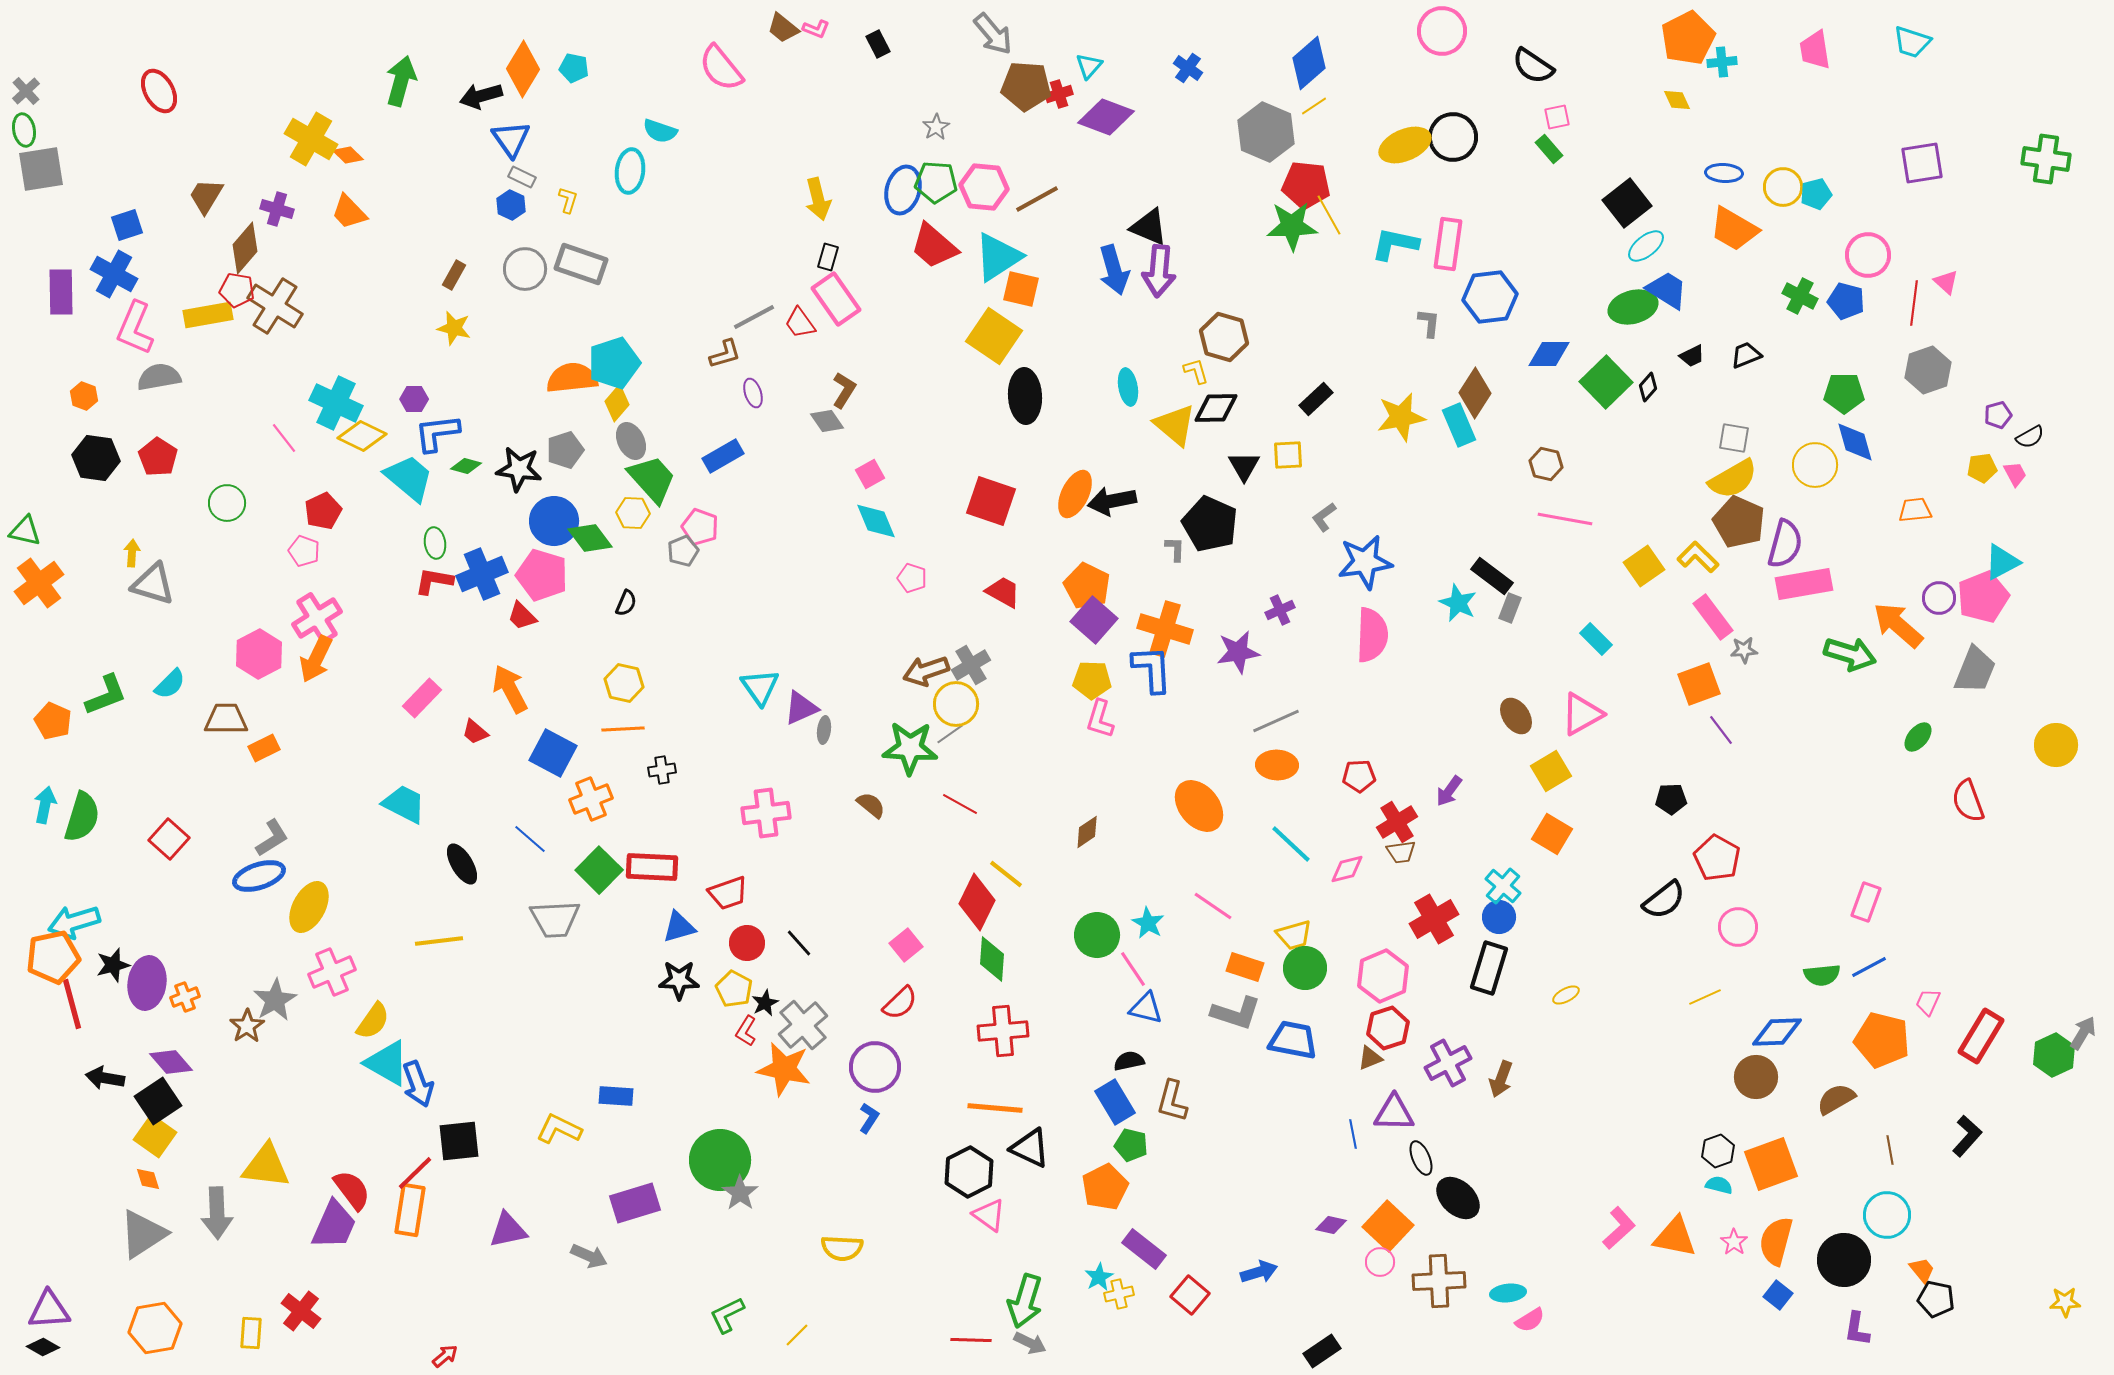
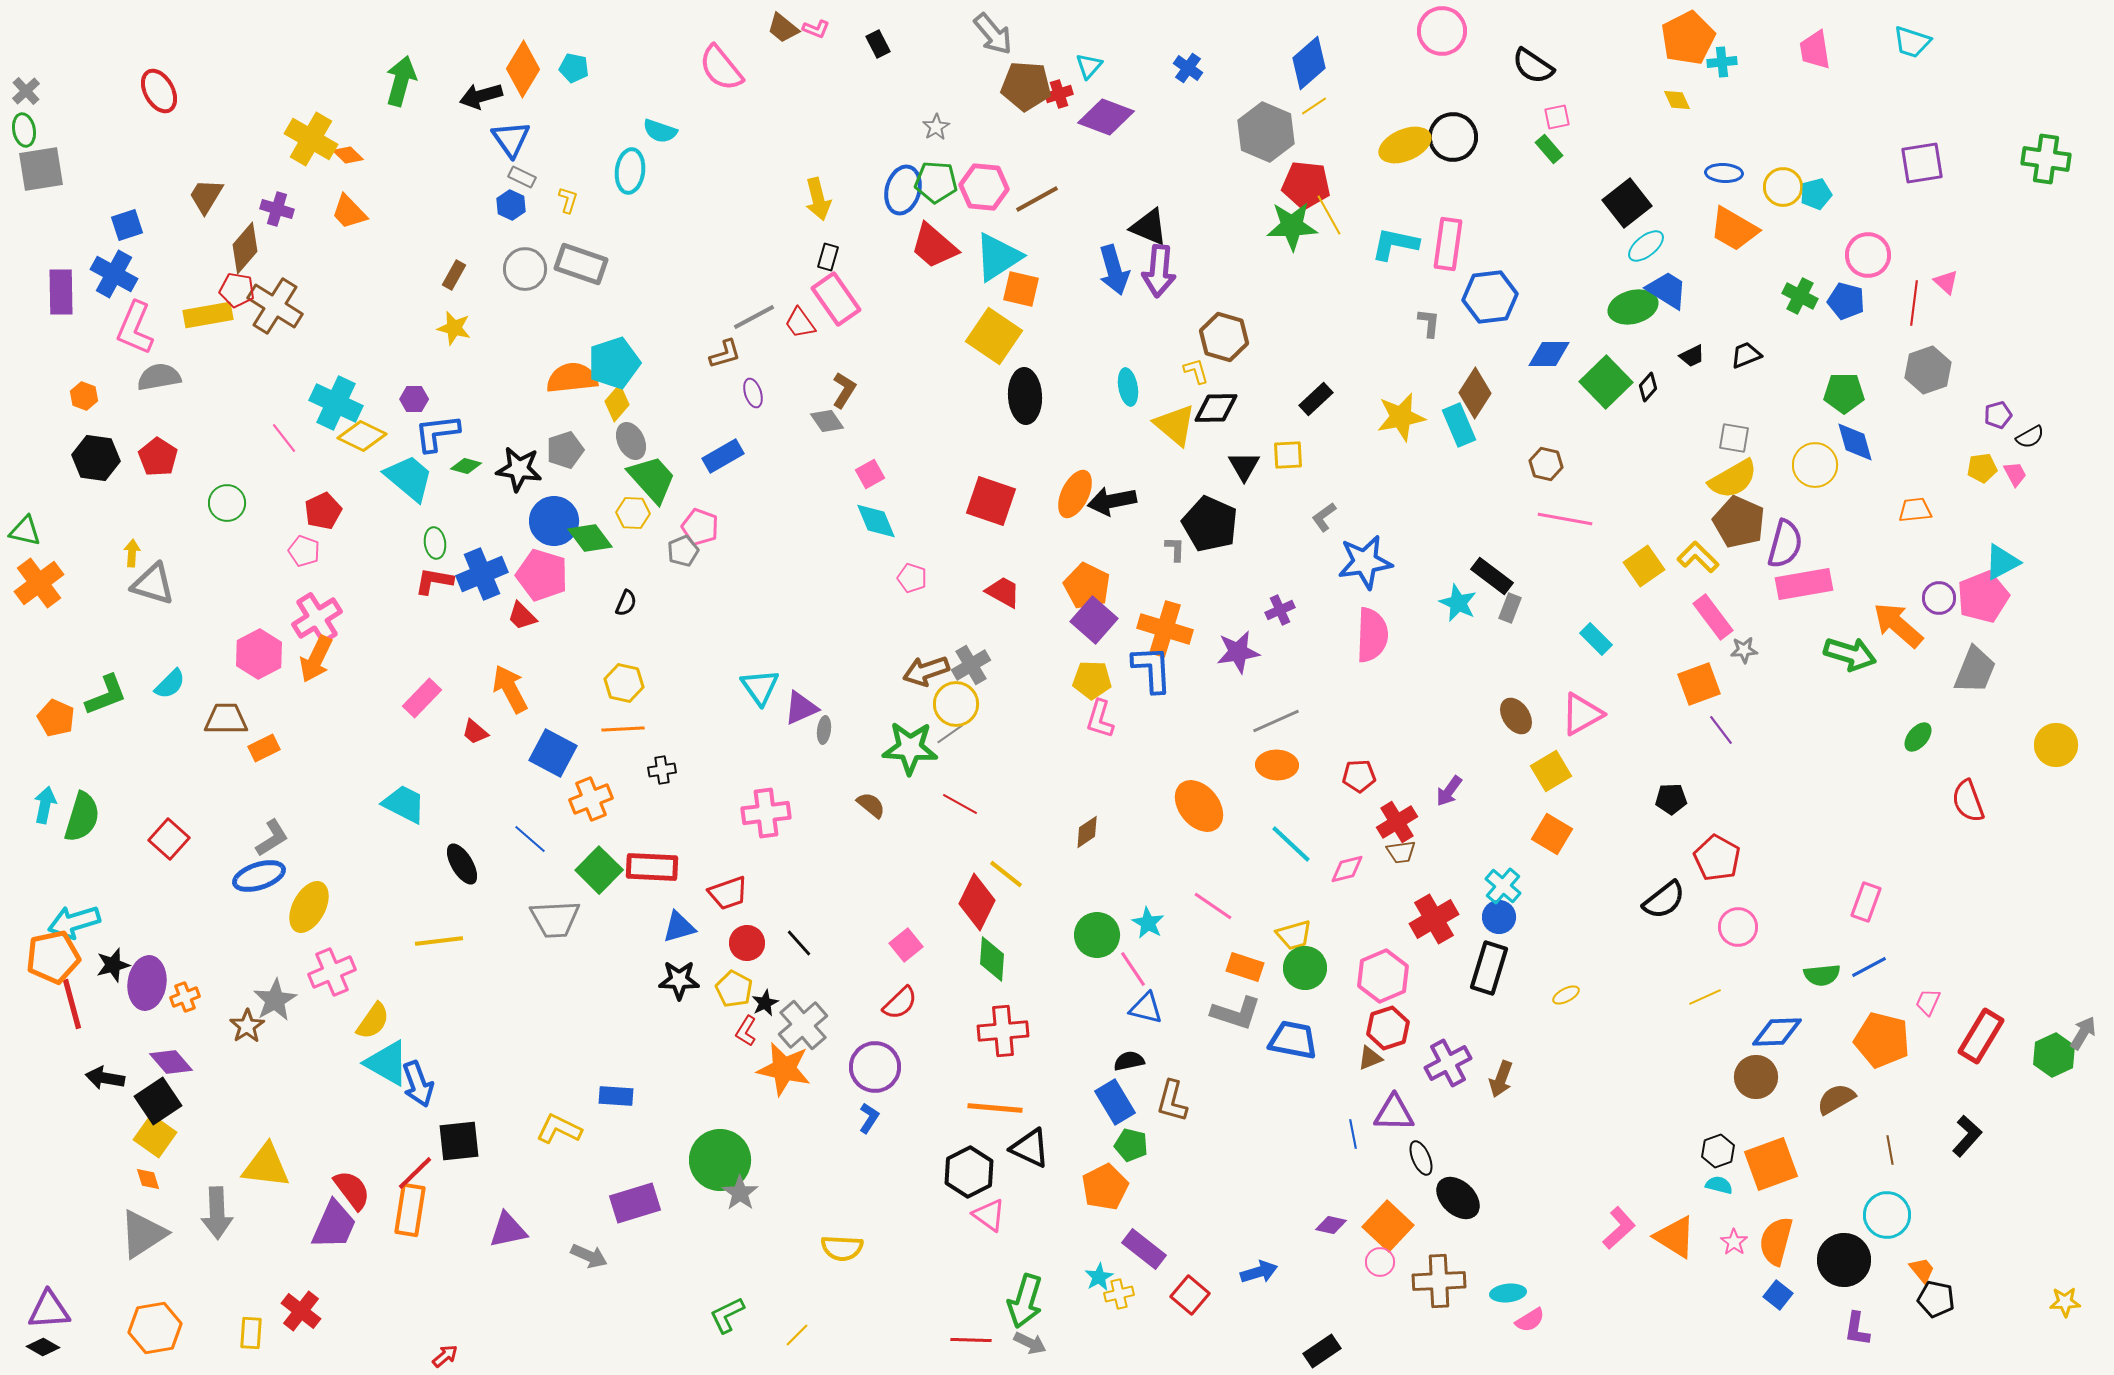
orange pentagon at (53, 721): moved 3 px right, 3 px up
orange triangle at (1675, 1237): rotated 21 degrees clockwise
